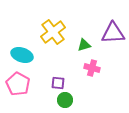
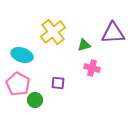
green circle: moved 30 px left
